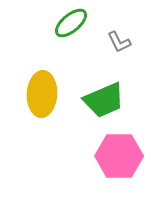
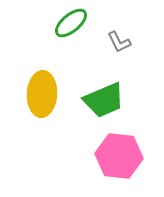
pink hexagon: rotated 6 degrees clockwise
